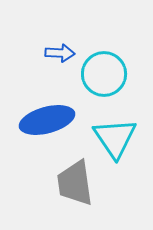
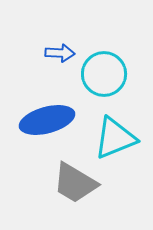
cyan triangle: rotated 42 degrees clockwise
gray trapezoid: rotated 51 degrees counterclockwise
